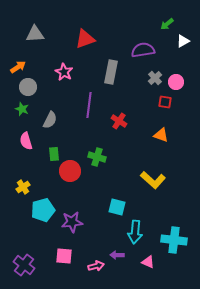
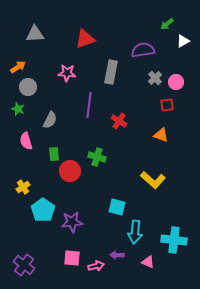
pink star: moved 3 px right, 1 px down; rotated 24 degrees counterclockwise
red square: moved 2 px right, 3 px down; rotated 16 degrees counterclockwise
green star: moved 4 px left
cyan pentagon: rotated 20 degrees counterclockwise
pink square: moved 8 px right, 2 px down
